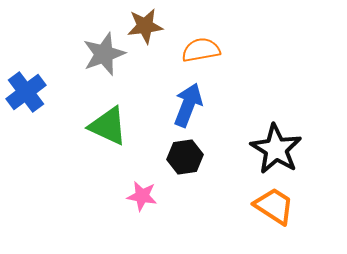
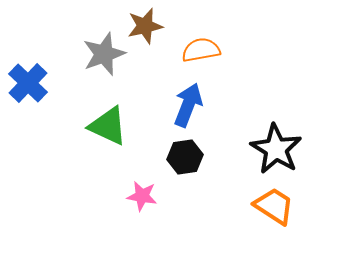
brown star: rotated 6 degrees counterclockwise
blue cross: moved 2 px right, 9 px up; rotated 9 degrees counterclockwise
